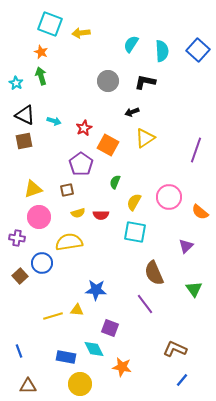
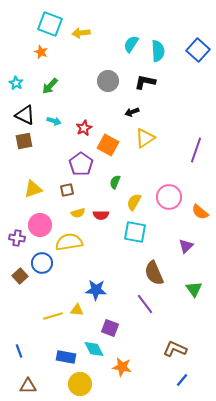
cyan semicircle at (162, 51): moved 4 px left
green arrow at (41, 76): moved 9 px right, 10 px down; rotated 120 degrees counterclockwise
pink circle at (39, 217): moved 1 px right, 8 px down
